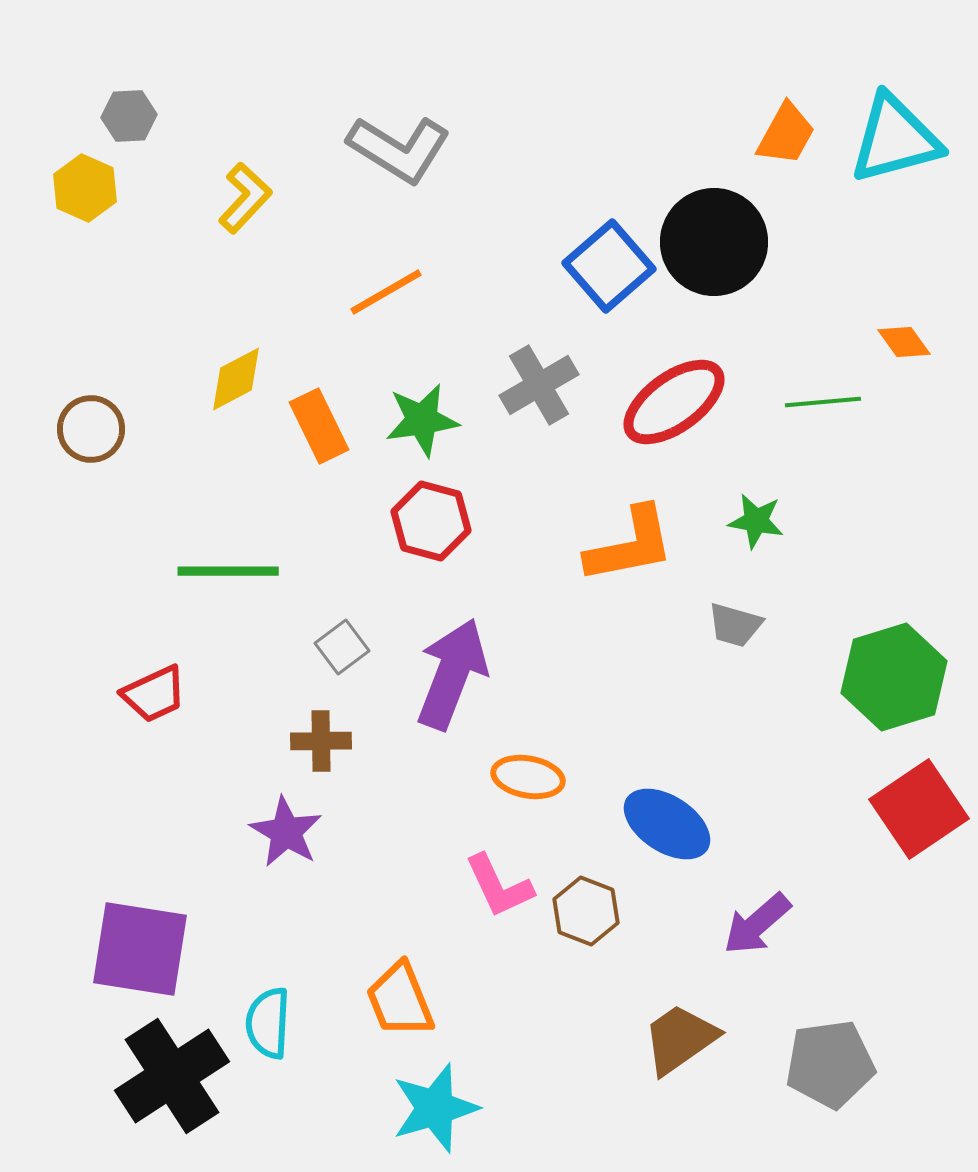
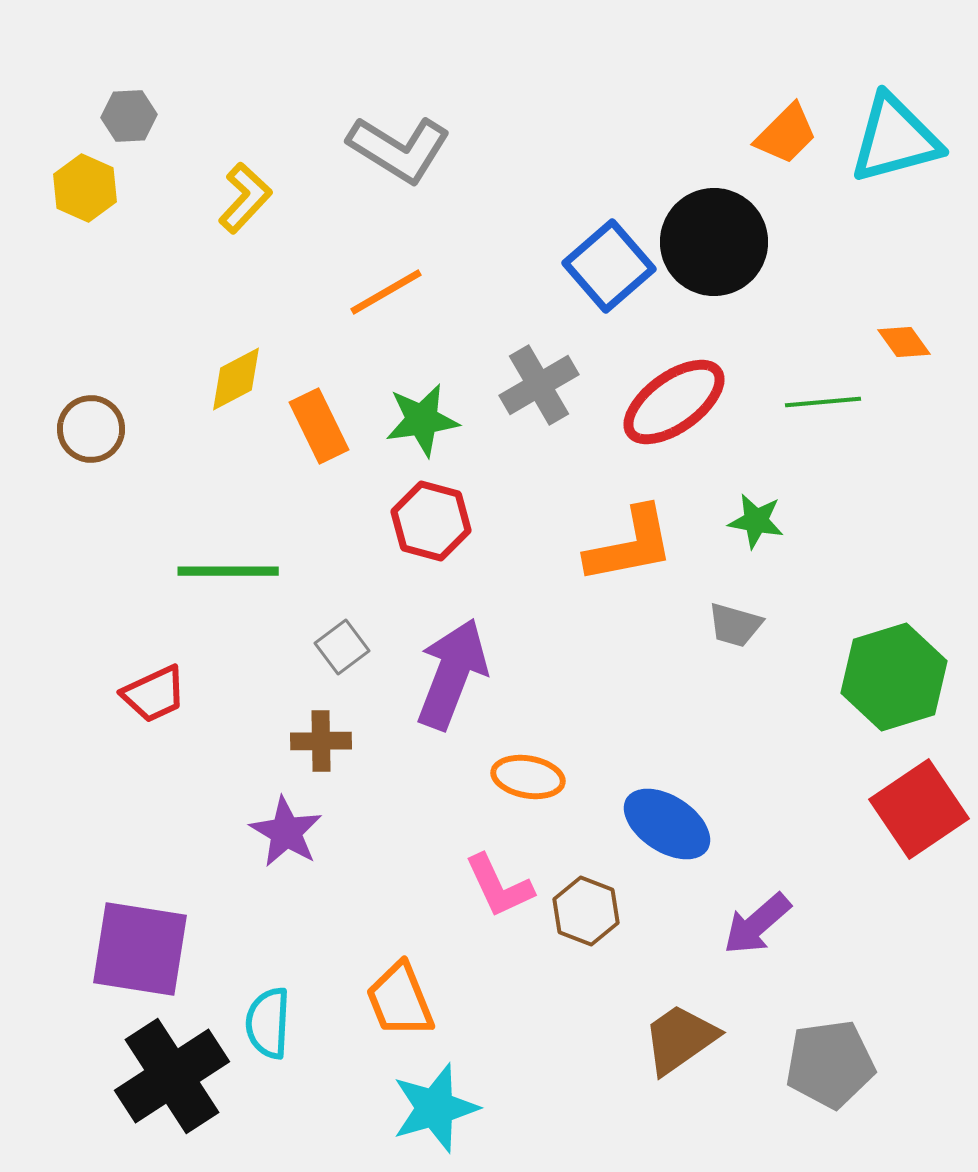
orange trapezoid at (786, 134): rotated 16 degrees clockwise
